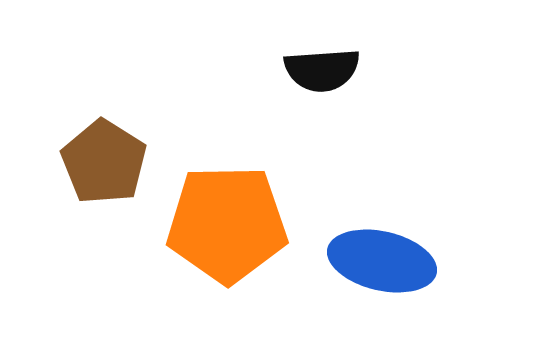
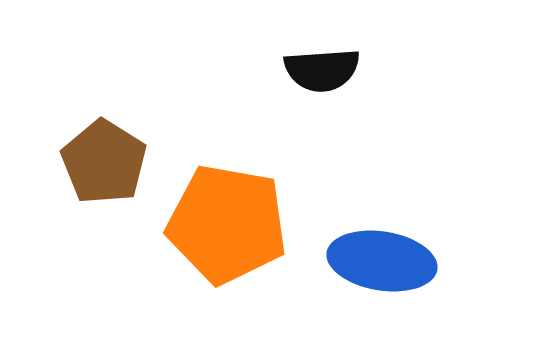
orange pentagon: rotated 11 degrees clockwise
blue ellipse: rotated 4 degrees counterclockwise
